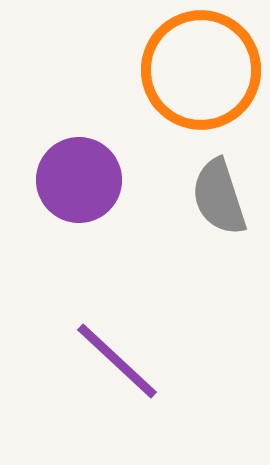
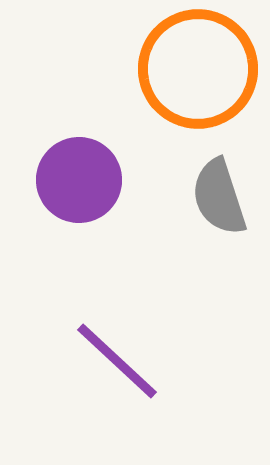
orange circle: moved 3 px left, 1 px up
